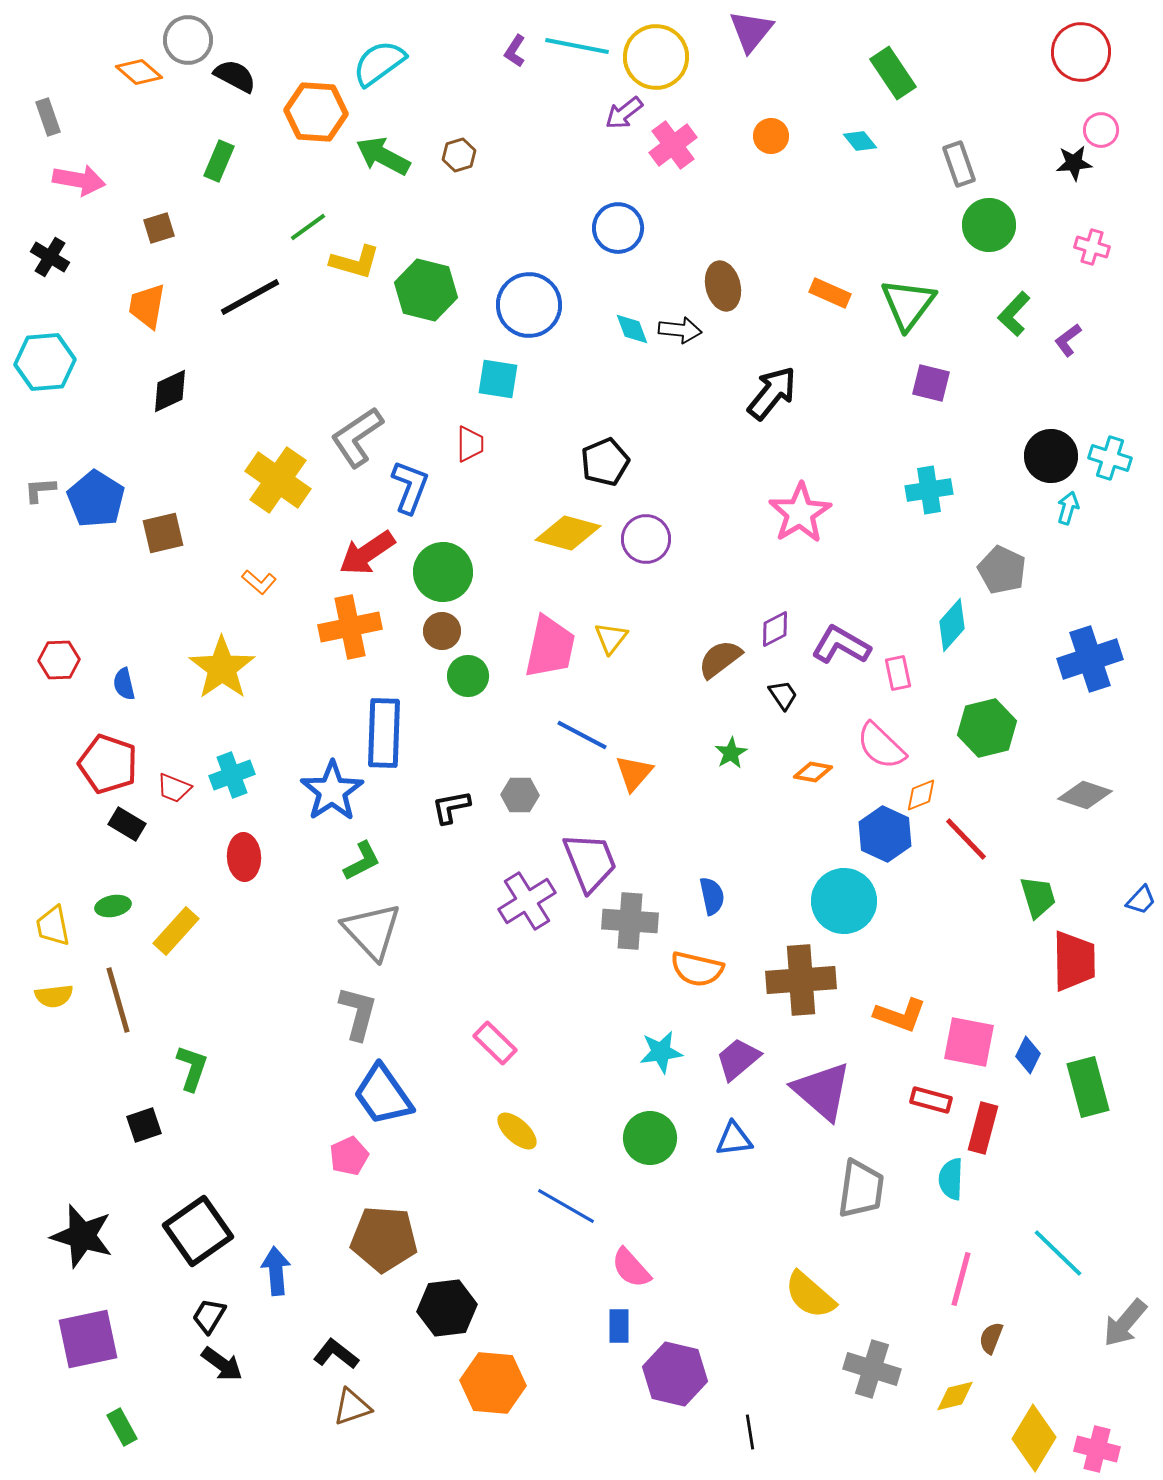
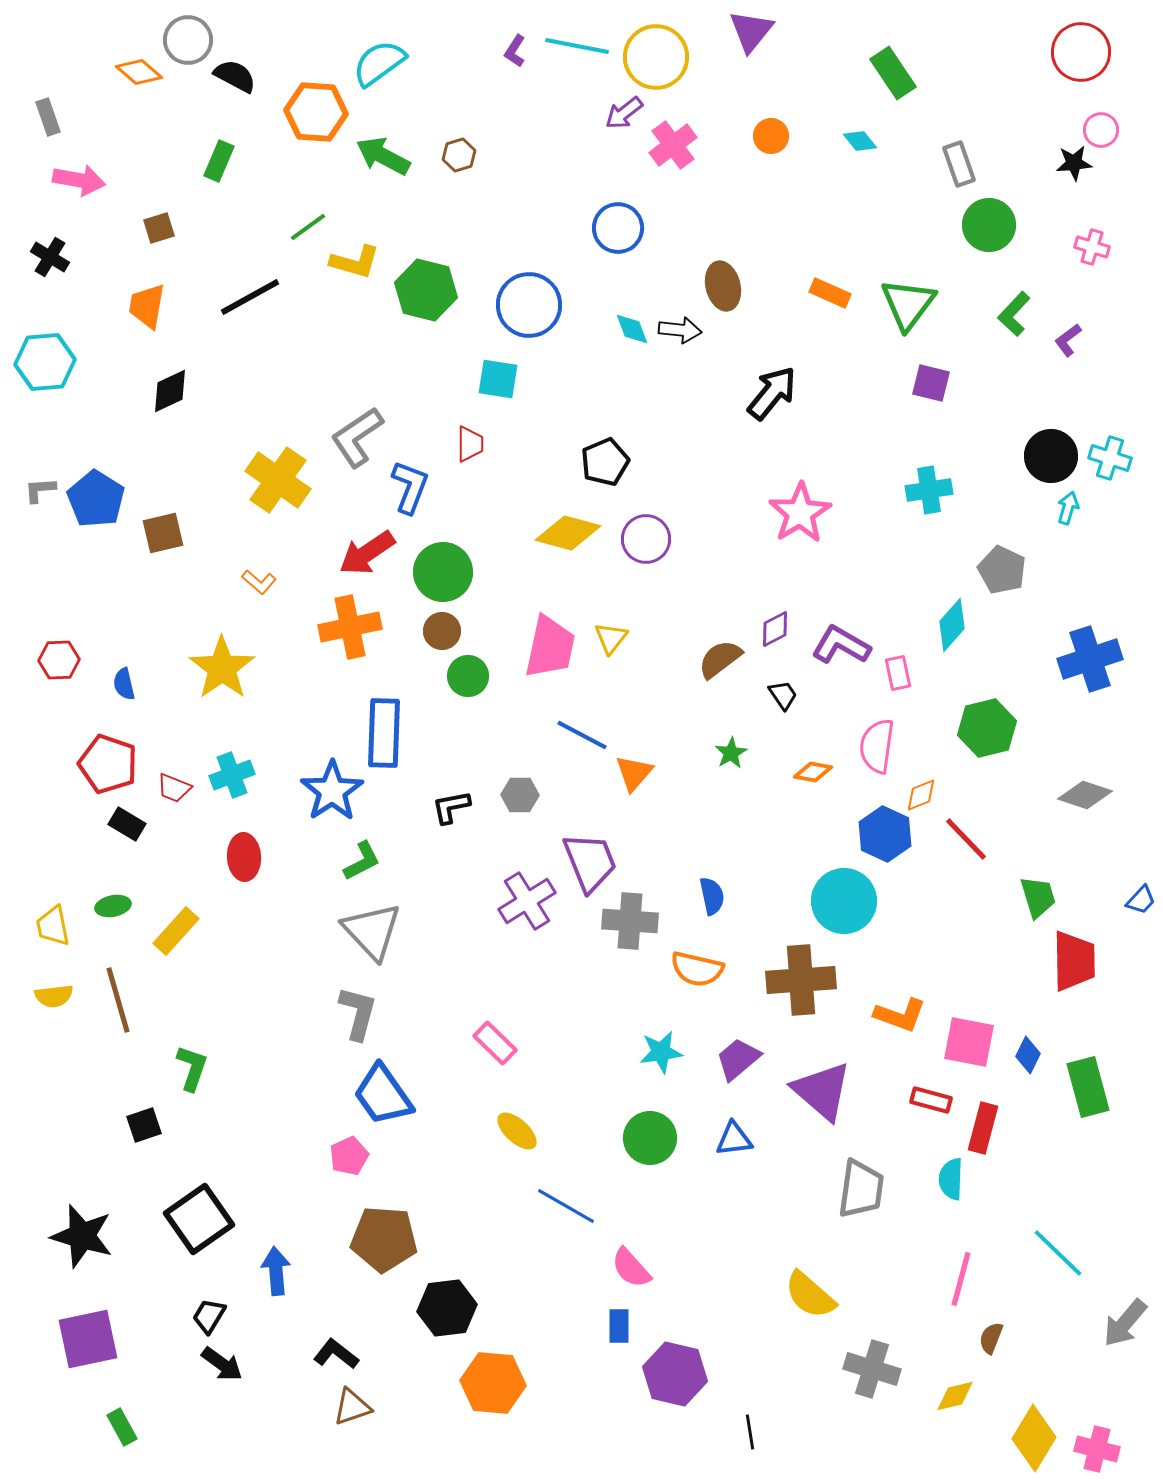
pink semicircle at (881, 746): moved 4 px left; rotated 54 degrees clockwise
black square at (198, 1231): moved 1 px right, 12 px up
